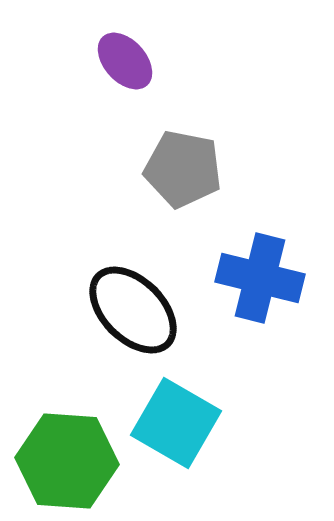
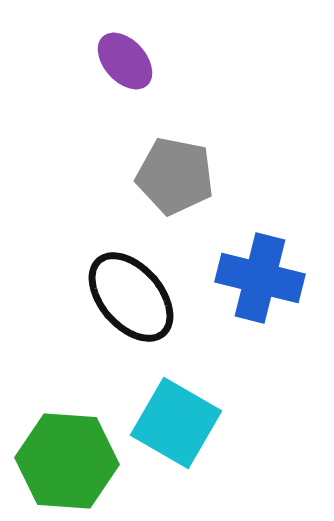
gray pentagon: moved 8 px left, 7 px down
black ellipse: moved 2 px left, 13 px up; rotated 4 degrees clockwise
